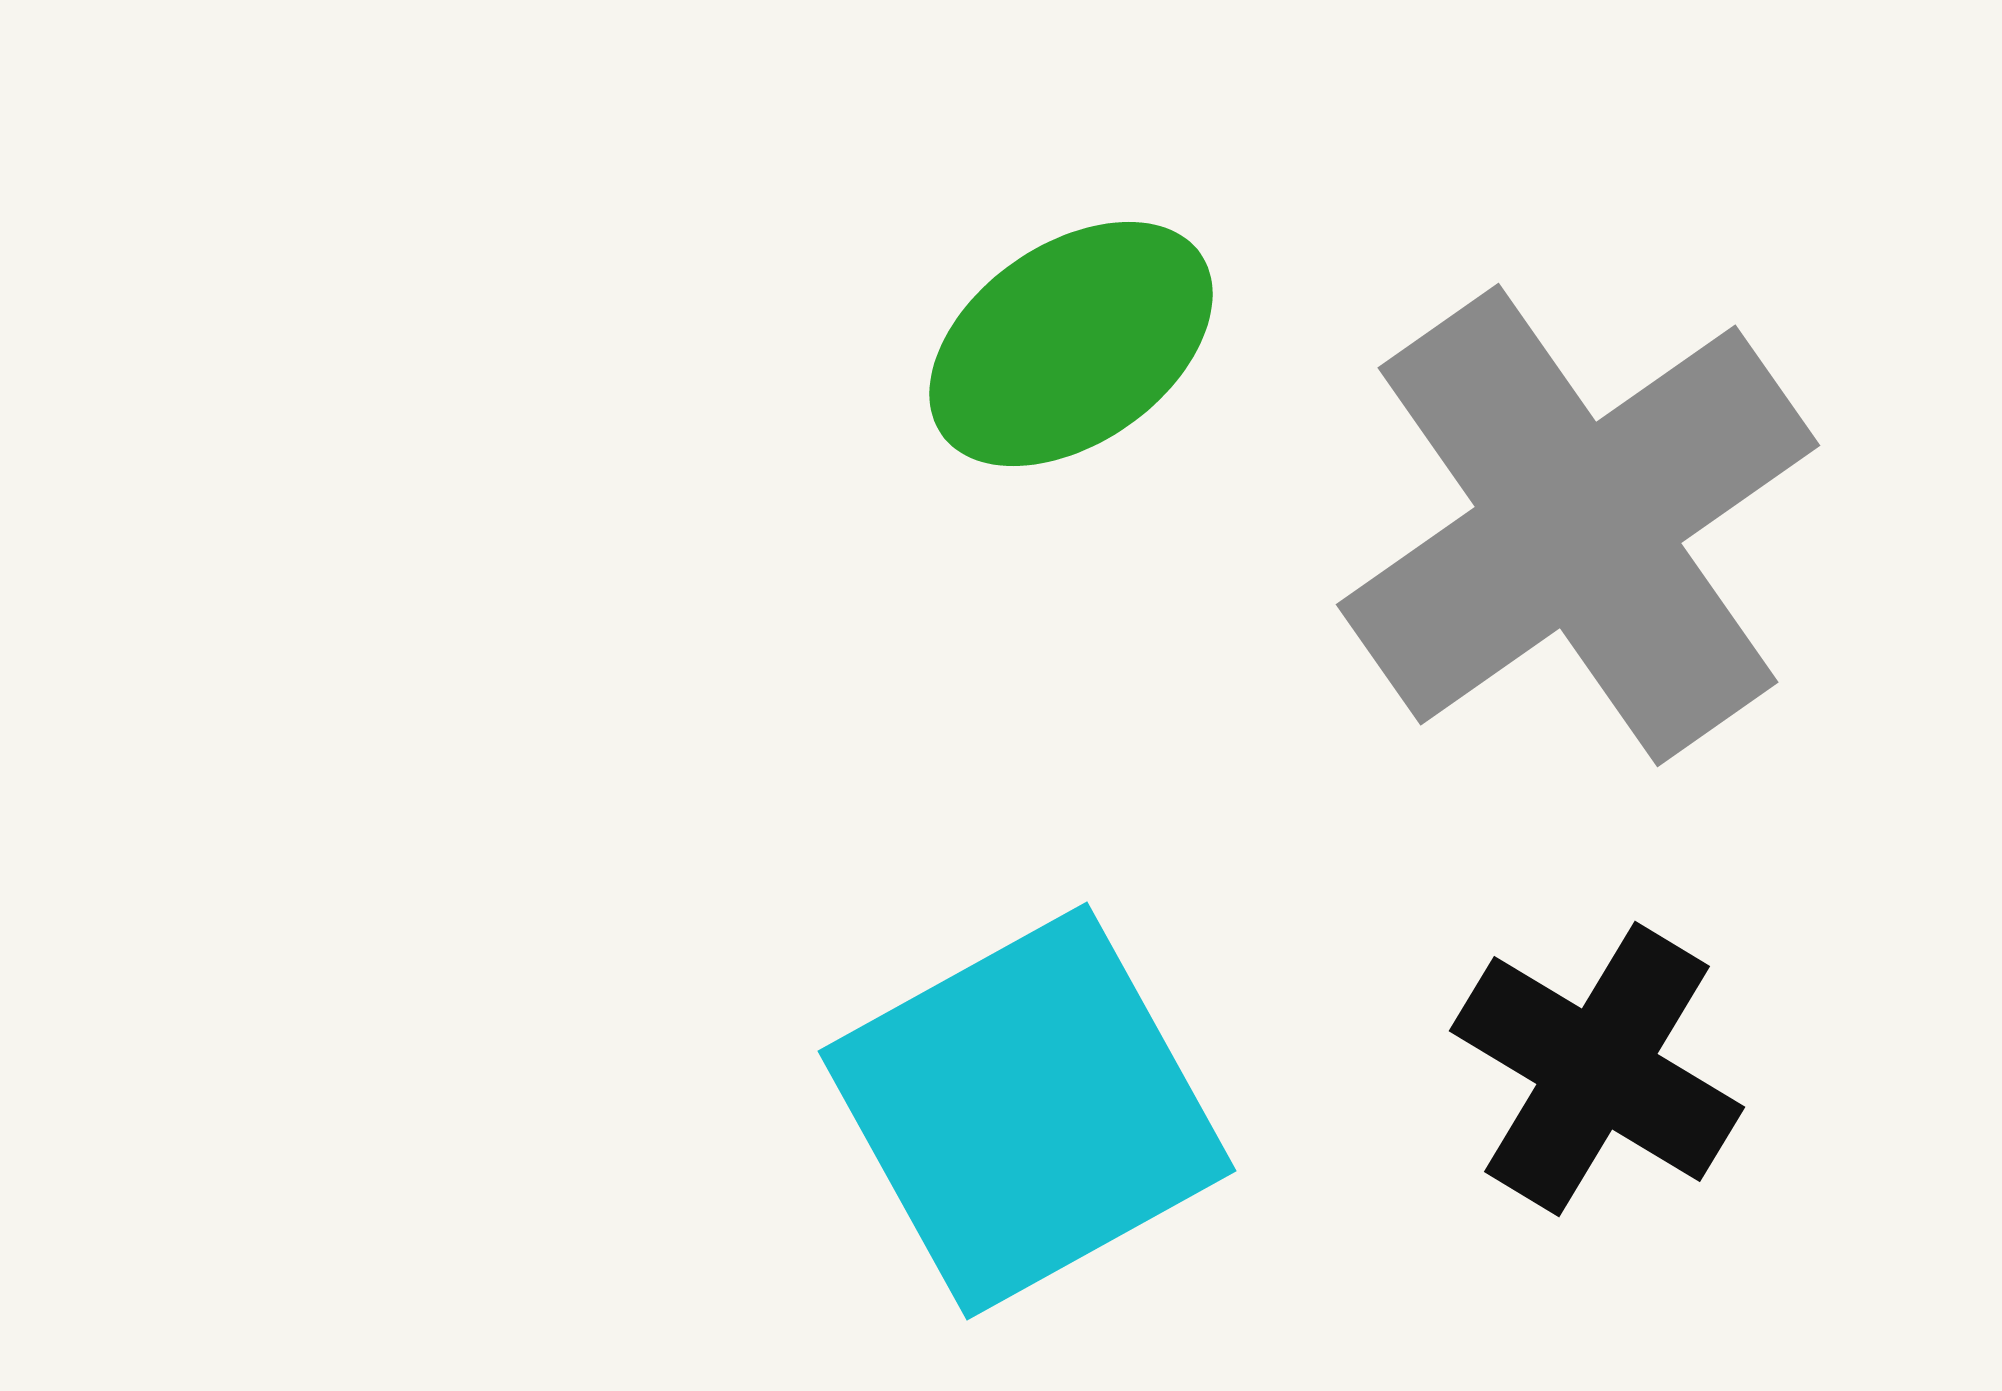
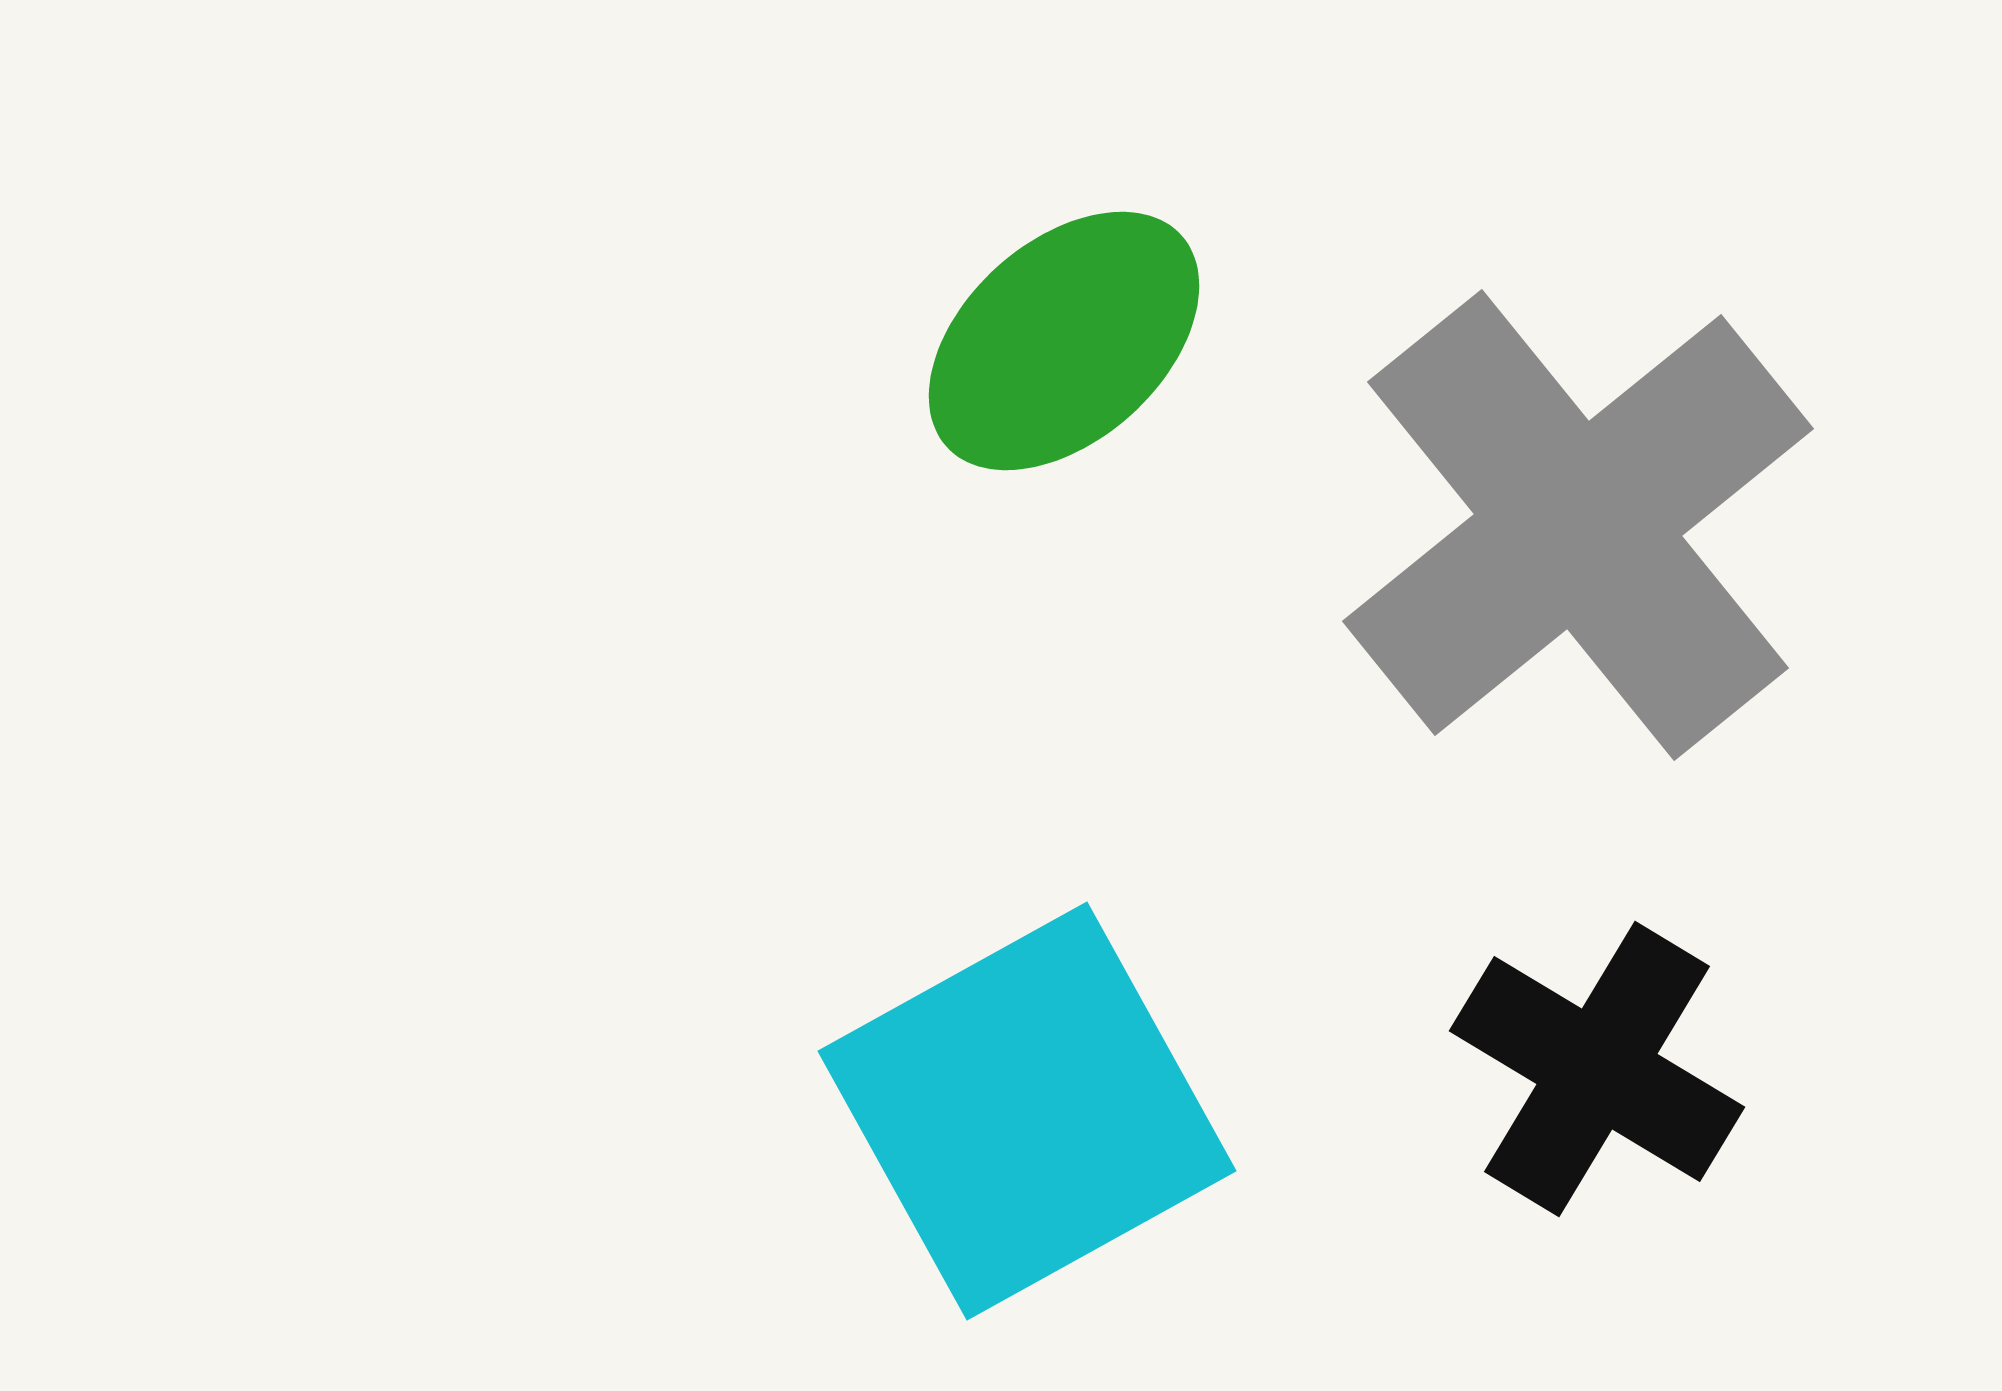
green ellipse: moved 7 px left, 3 px up; rotated 7 degrees counterclockwise
gray cross: rotated 4 degrees counterclockwise
